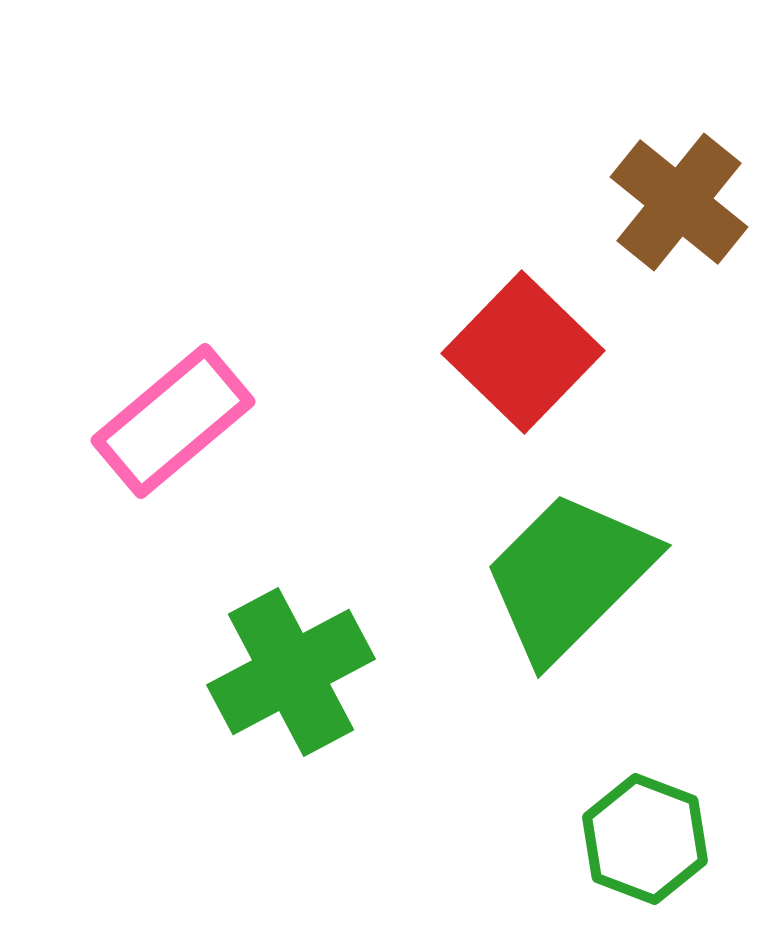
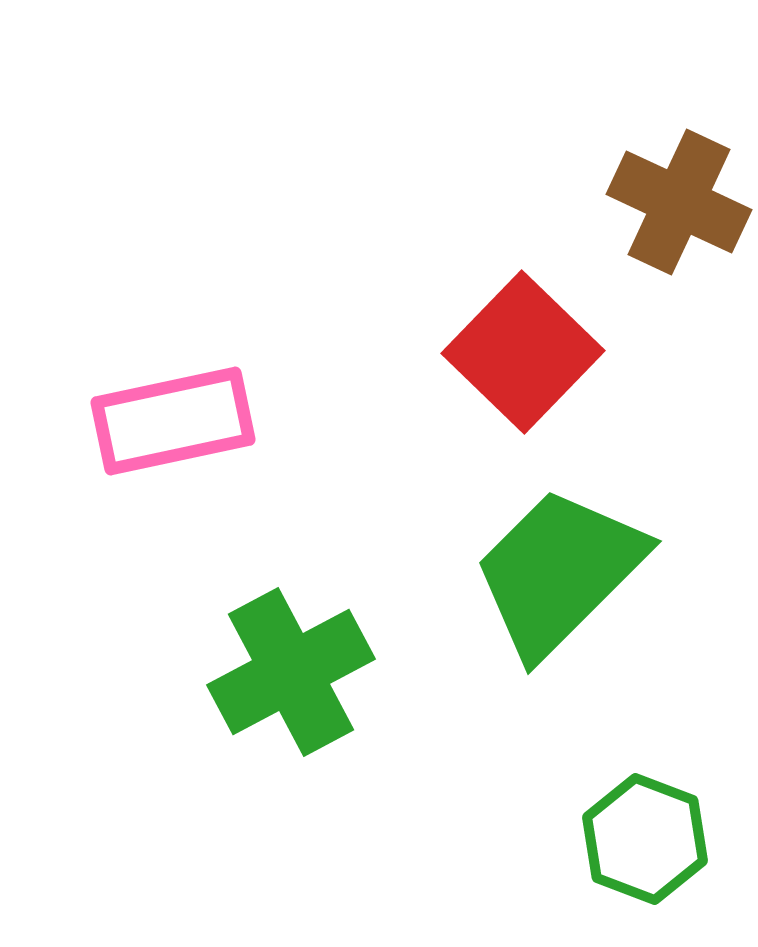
brown cross: rotated 14 degrees counterclockwise
pink rectangle: rotated 28 degrees clockwise
green trapezoid: moved 10 px left, 4 px up
